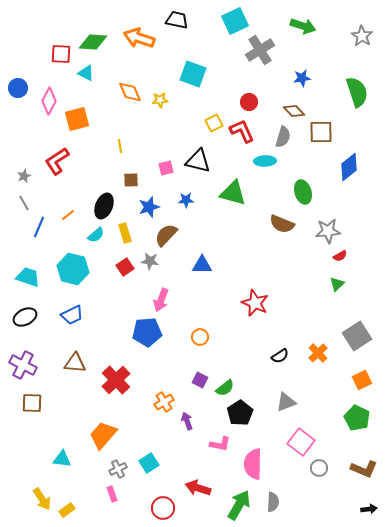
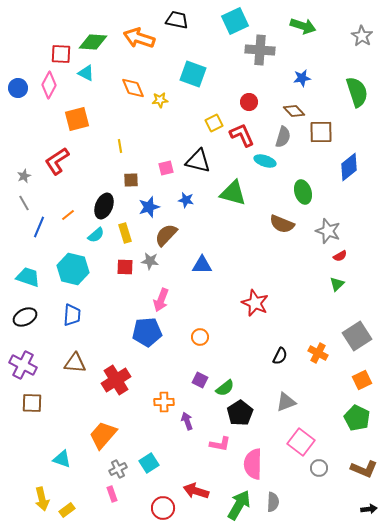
gray cross at (260, 50): rotated 36 degrees clockwise
orange diamond at (130, 92): moved 3 px right, 4 px up
pink diamond at (49, 101): moved 16 px up
red L-shape at (242, 131): moved 4 px down
cyan ellipse at (265, 161): rotated 20 degrees clockwise
blue star at (186, 200): rotated 14 degrees clockwise
gray star at (328, 231): rotated 25 degrees clockwise
red square at (125, 267): rotated 36 degrees clockwise
blue trapezoid at (72, 315): rotated 60 degrees counterclockwise
orange cross at (318, 353): rotated 18 degrees counterclockwise
black semicircle at (280, 356): rotated 30 degrees counterclockwise
red cross at (116, 380): rotated 12 degrees clockwise
orange cross at (164, 402): rotated 30 degrees clockwise
cyan triangle at (62, 459): rotated 12 degrees clockwise
red arrow at (198, 488): moved 2 px left, 3 px down
yellow arrow at (42, 499): rotated 20 degrees clockwise
